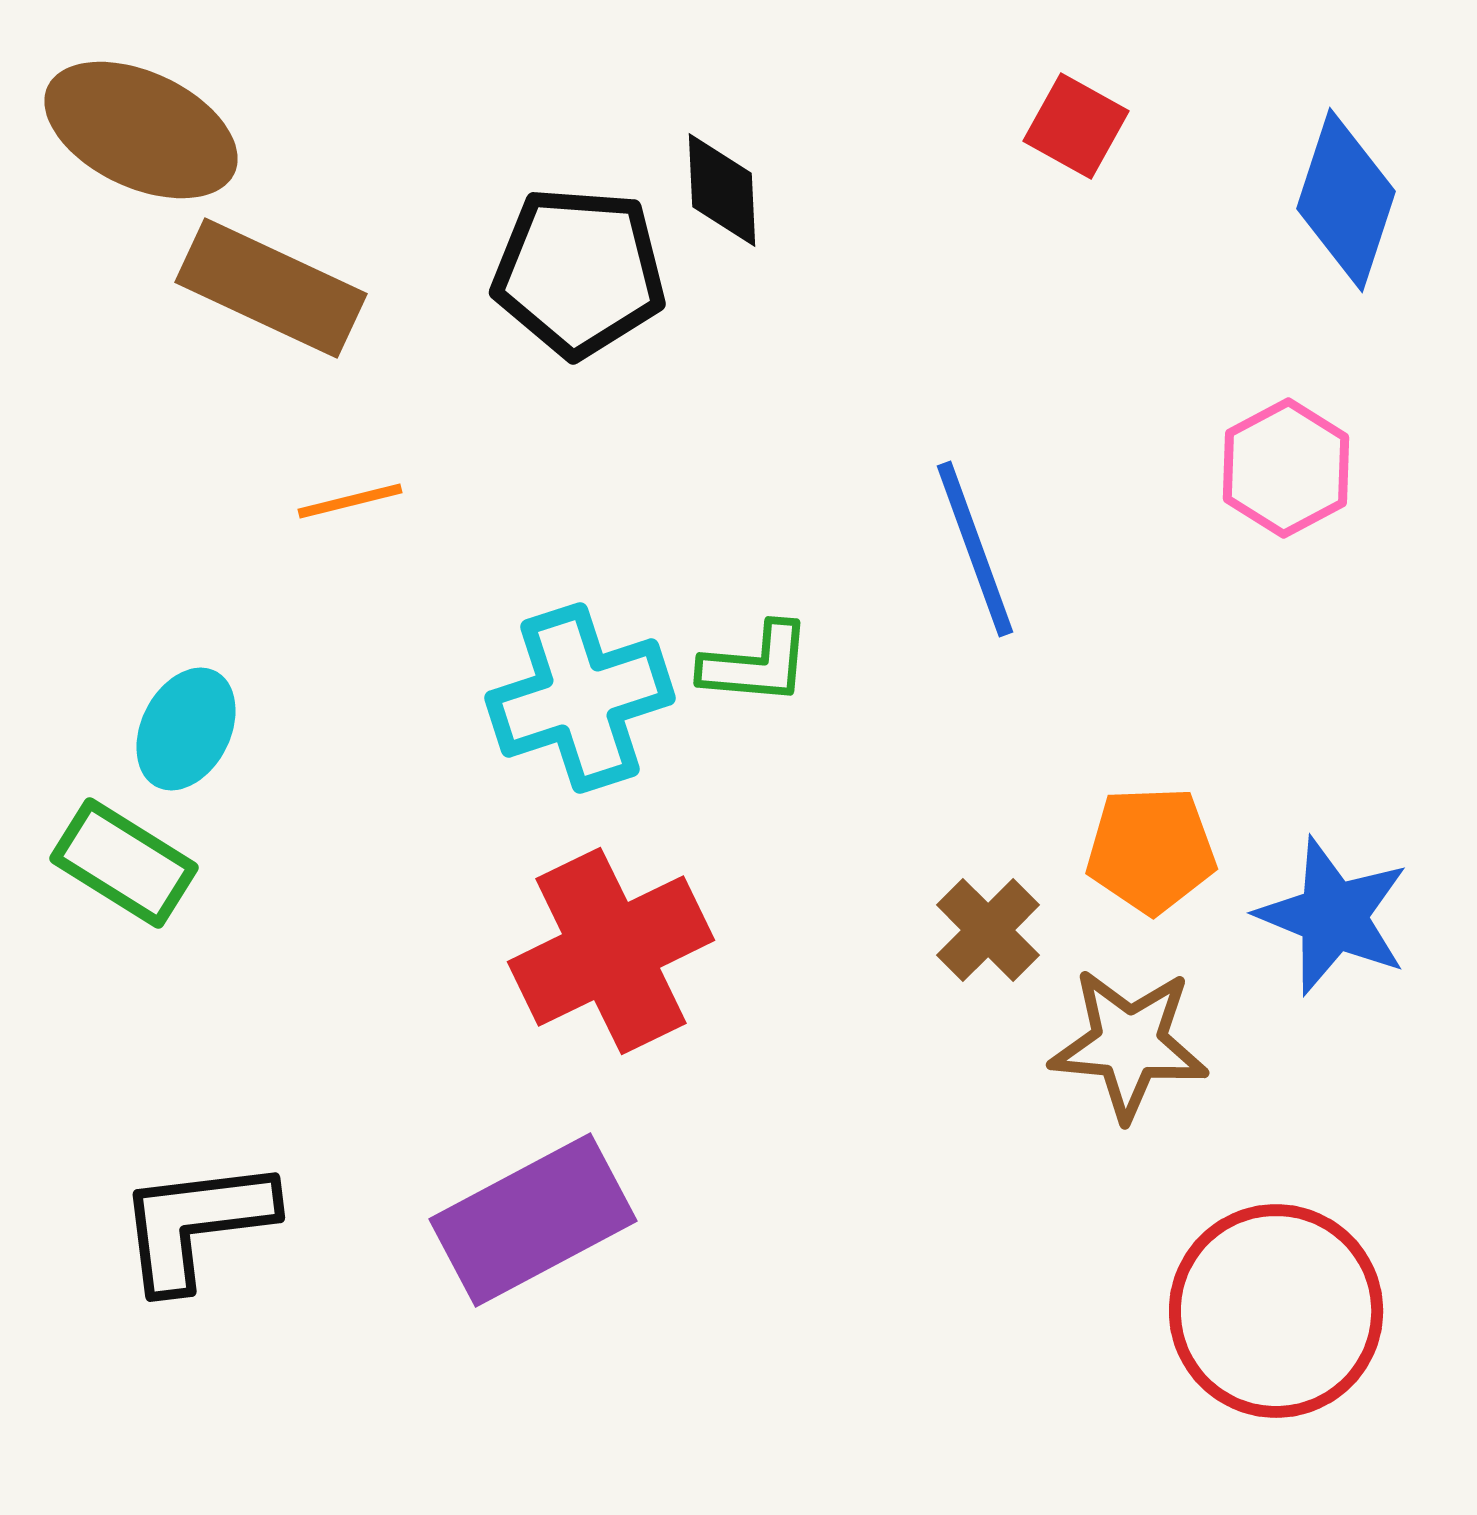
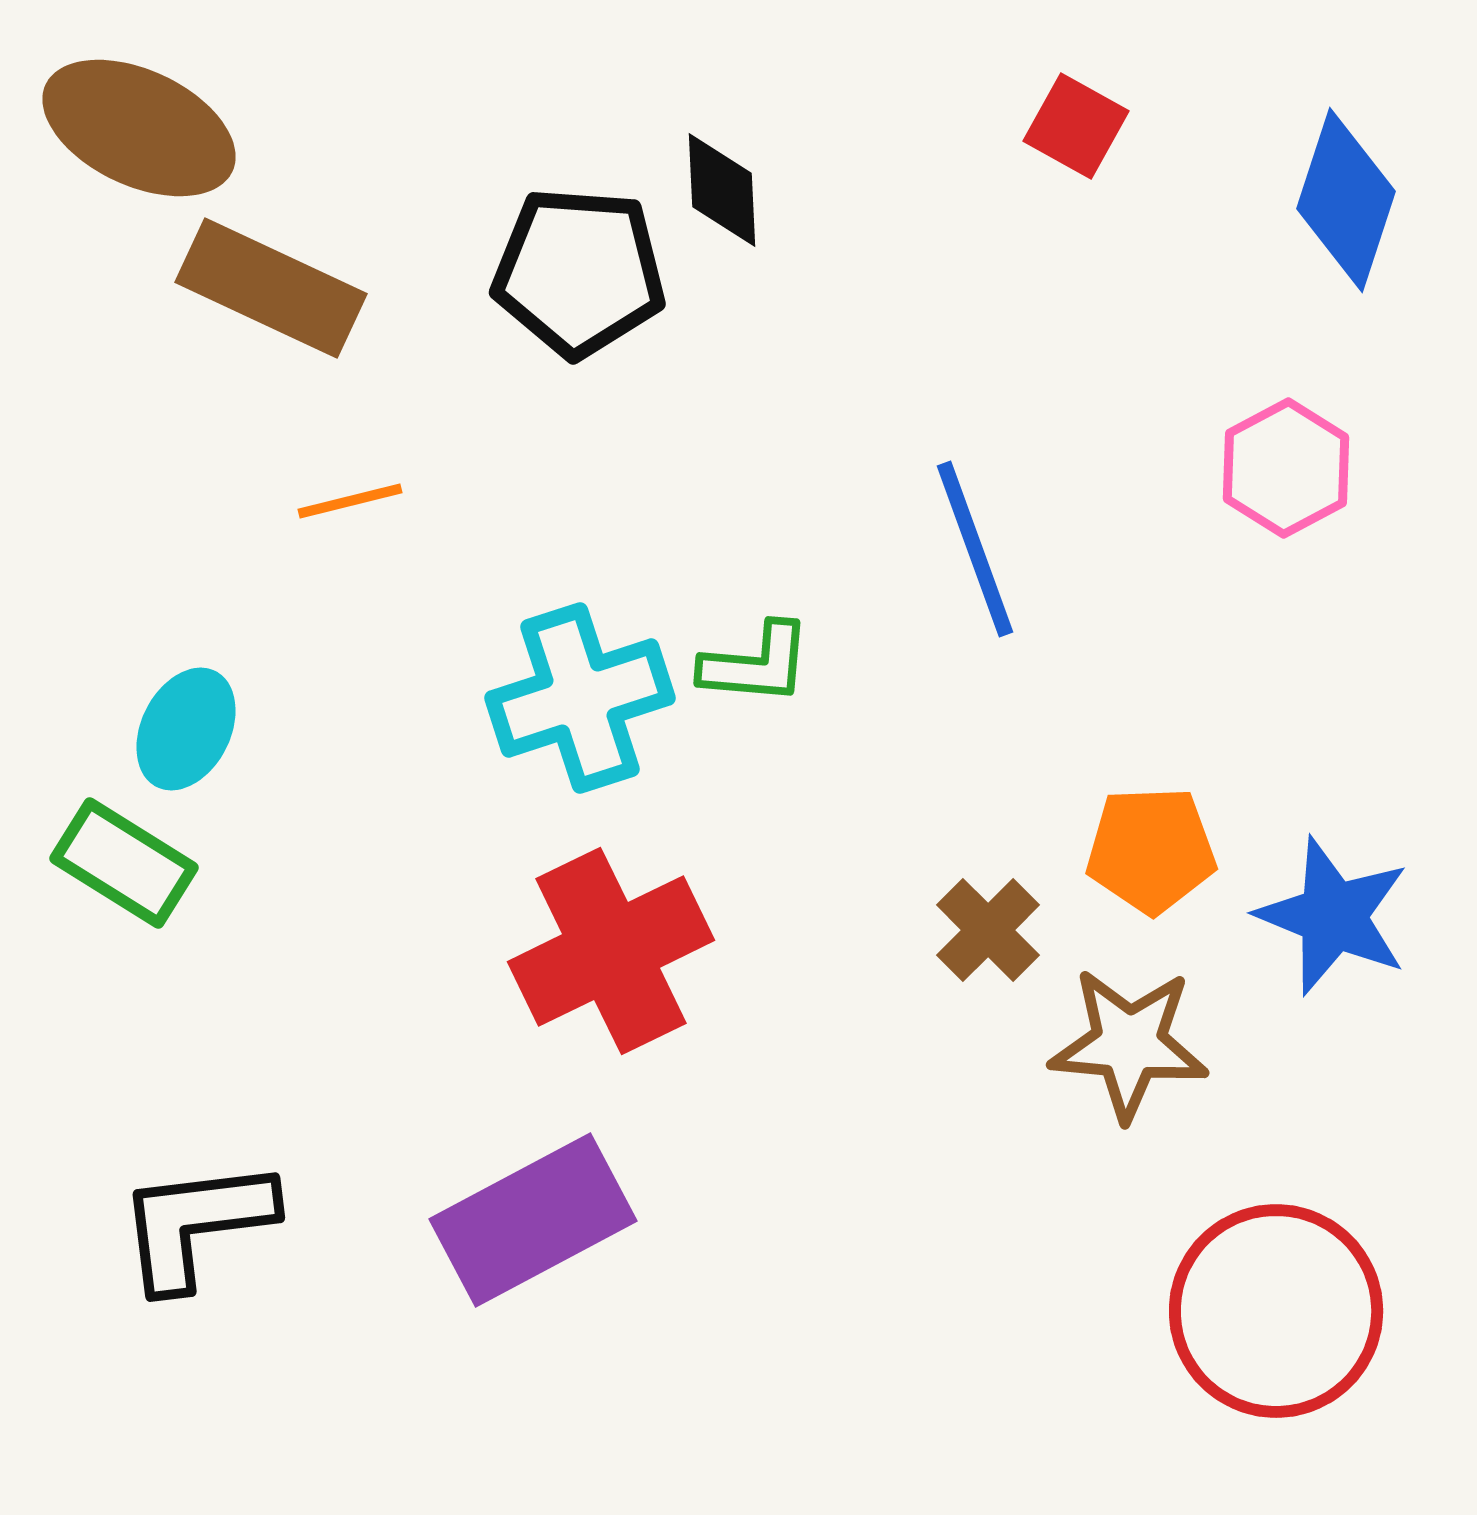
brown ellipse: moved 2 px left, 2 px up
